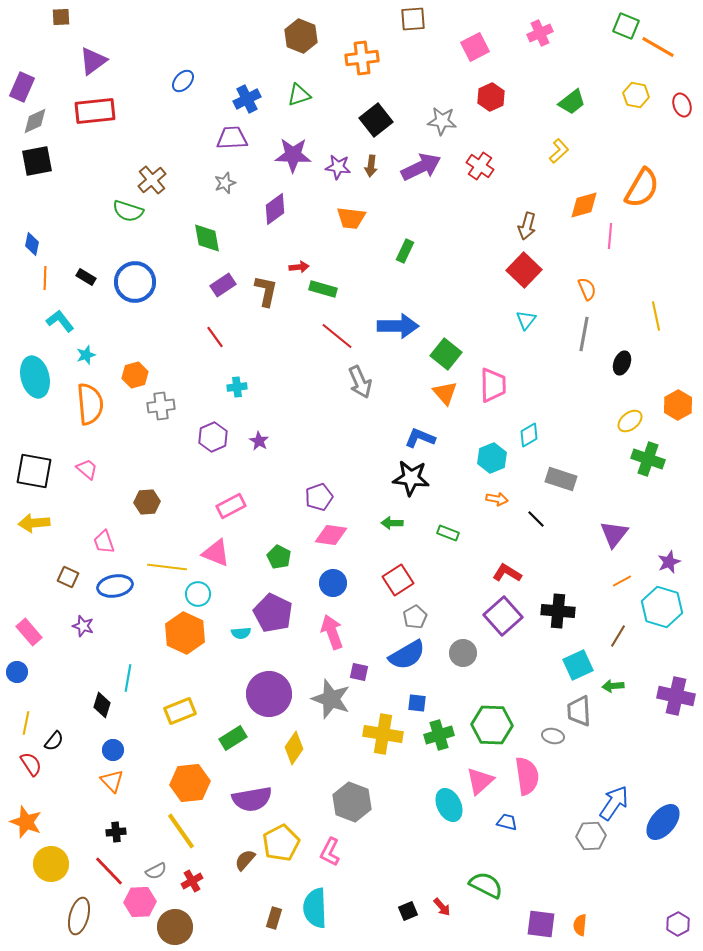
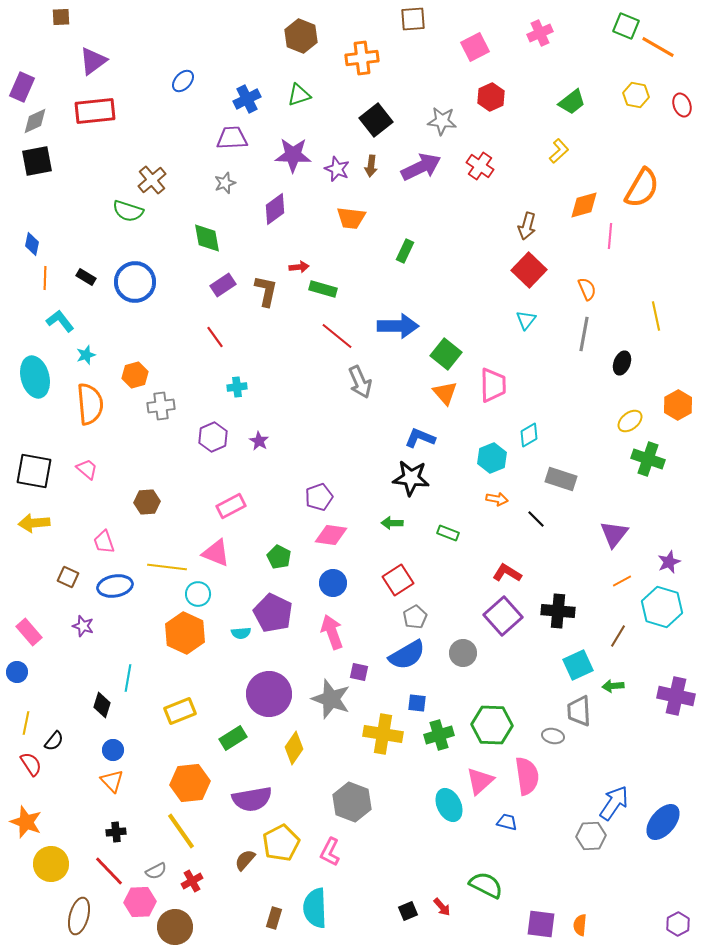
purple star at (338, 167): moved 1 px left, 2 px down; rotated 15 degrees clockwise
red square at (524, 270): moved 5 px right
